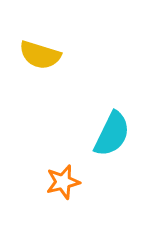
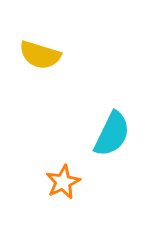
orange star: rotated 12 degrees counterclockwise
